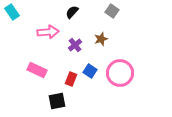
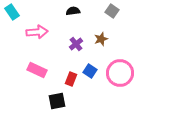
black semicircle: moved 1 px right, 1 px up; rotated 40 degrees clockwise
pink arrow: moved 11 px left
purple cross: moved 1 px right, 1 px up
